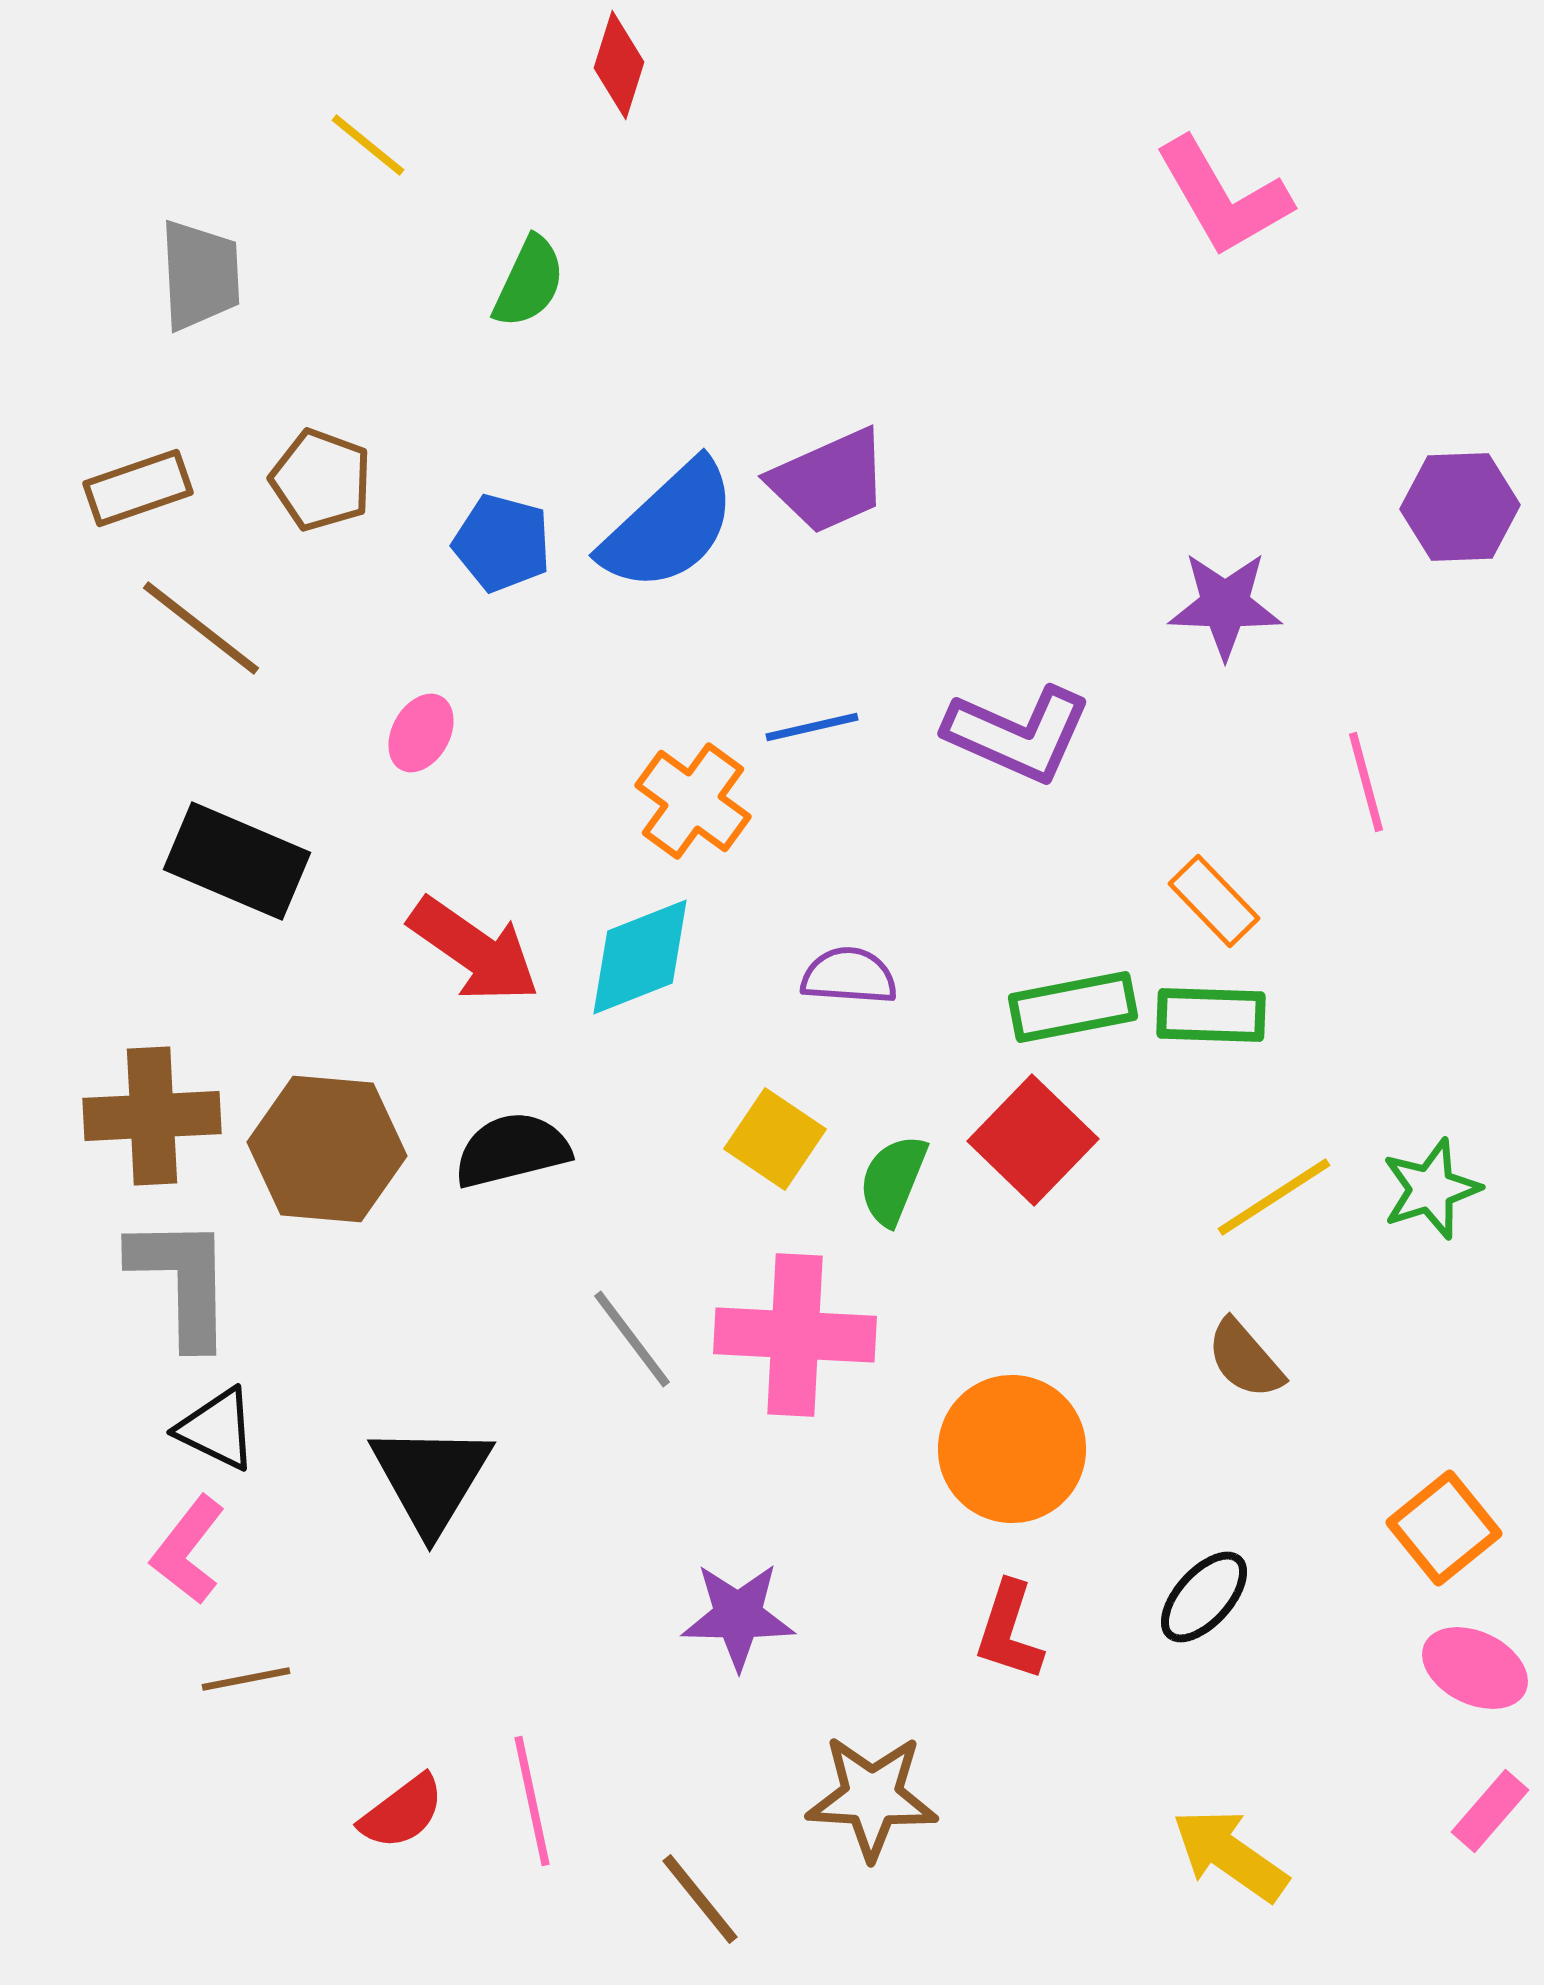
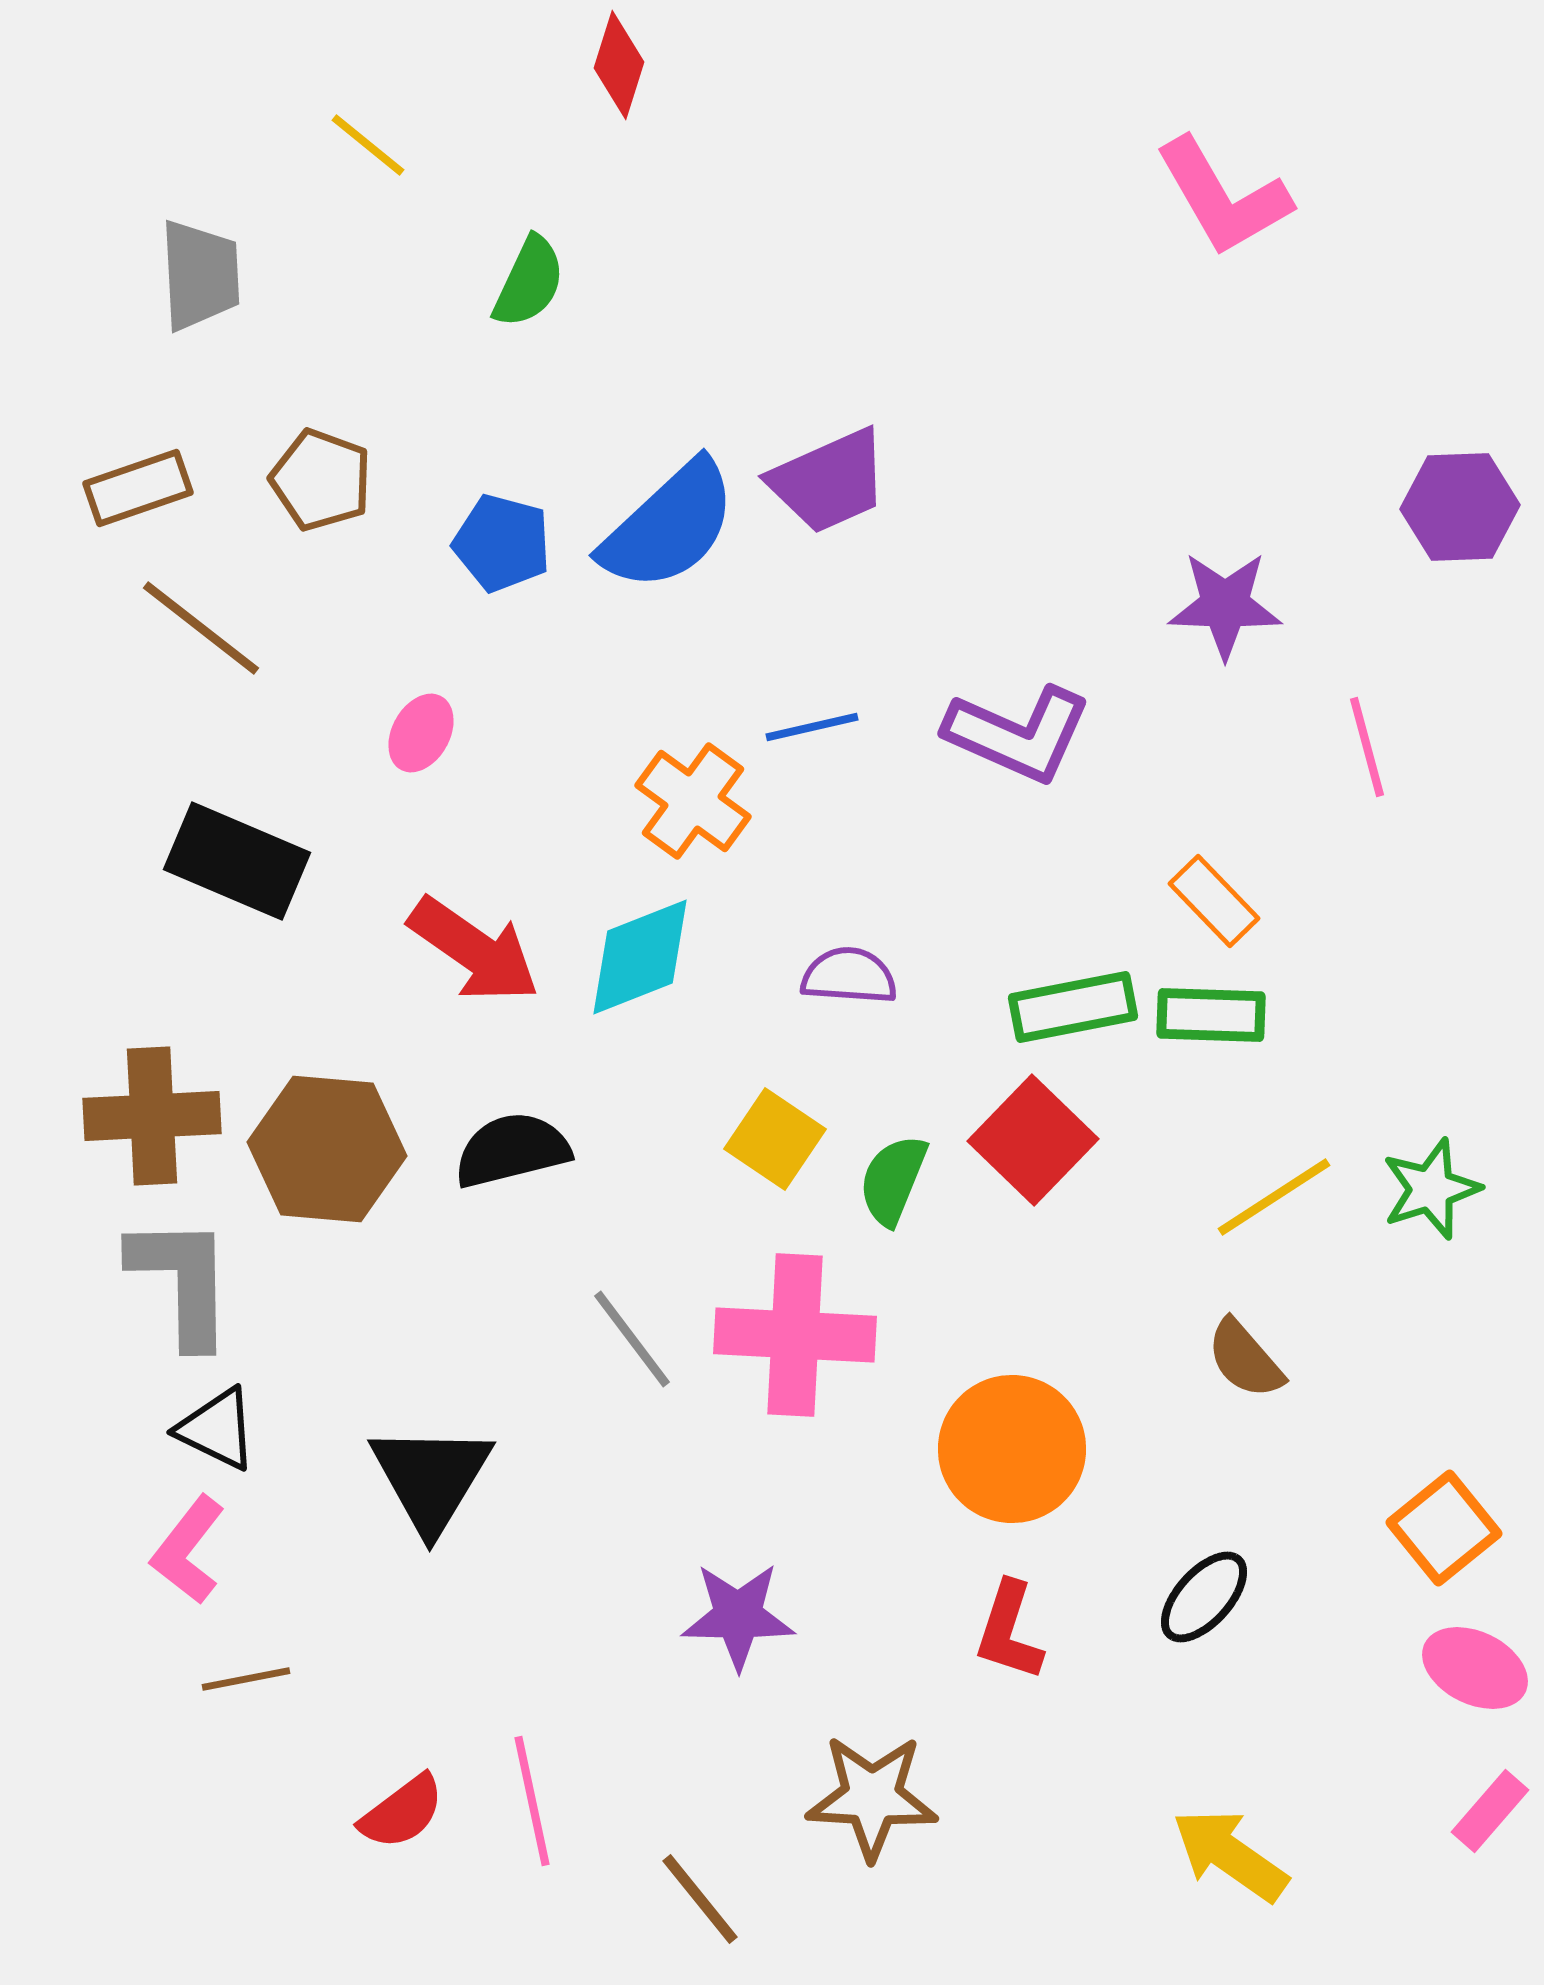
pink line at (1366, 782): moved 1 px right, 35 px up
